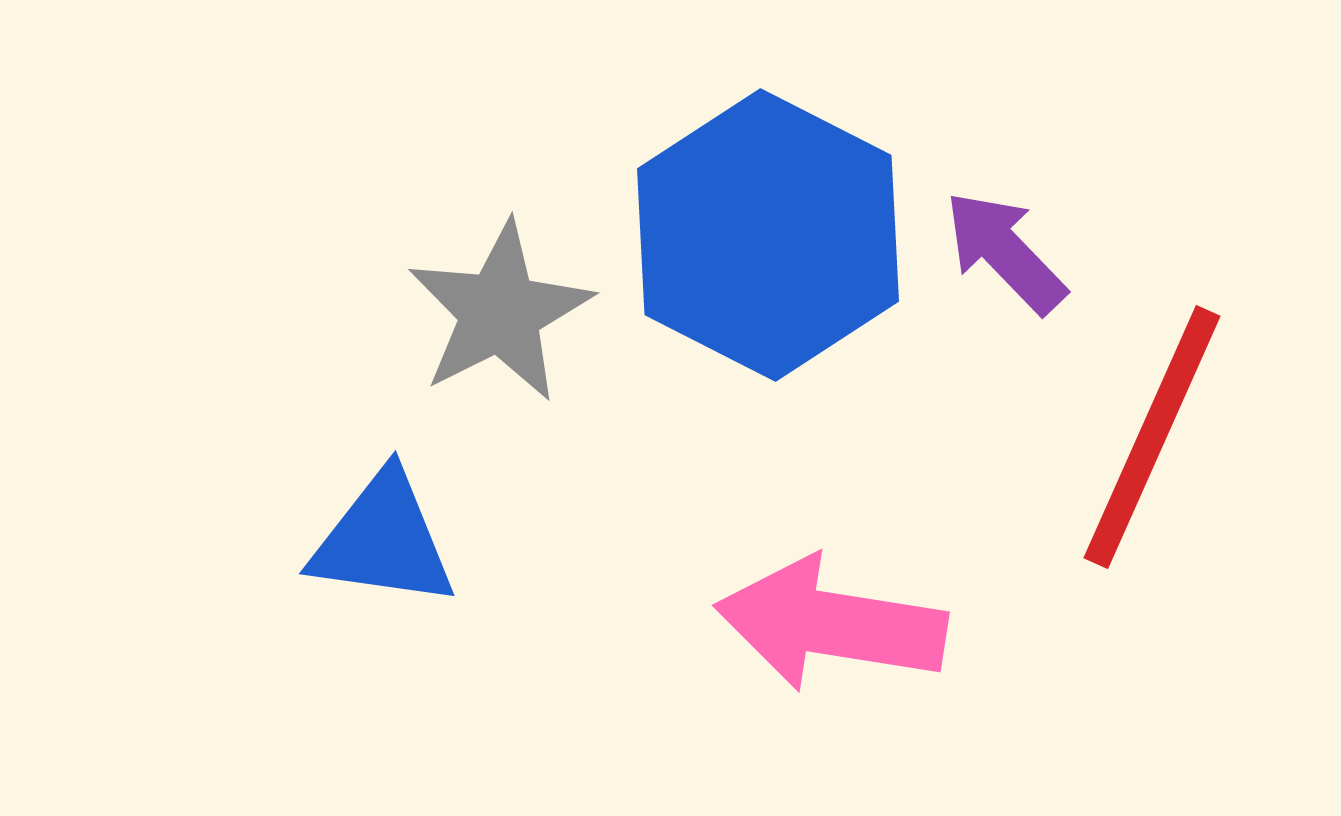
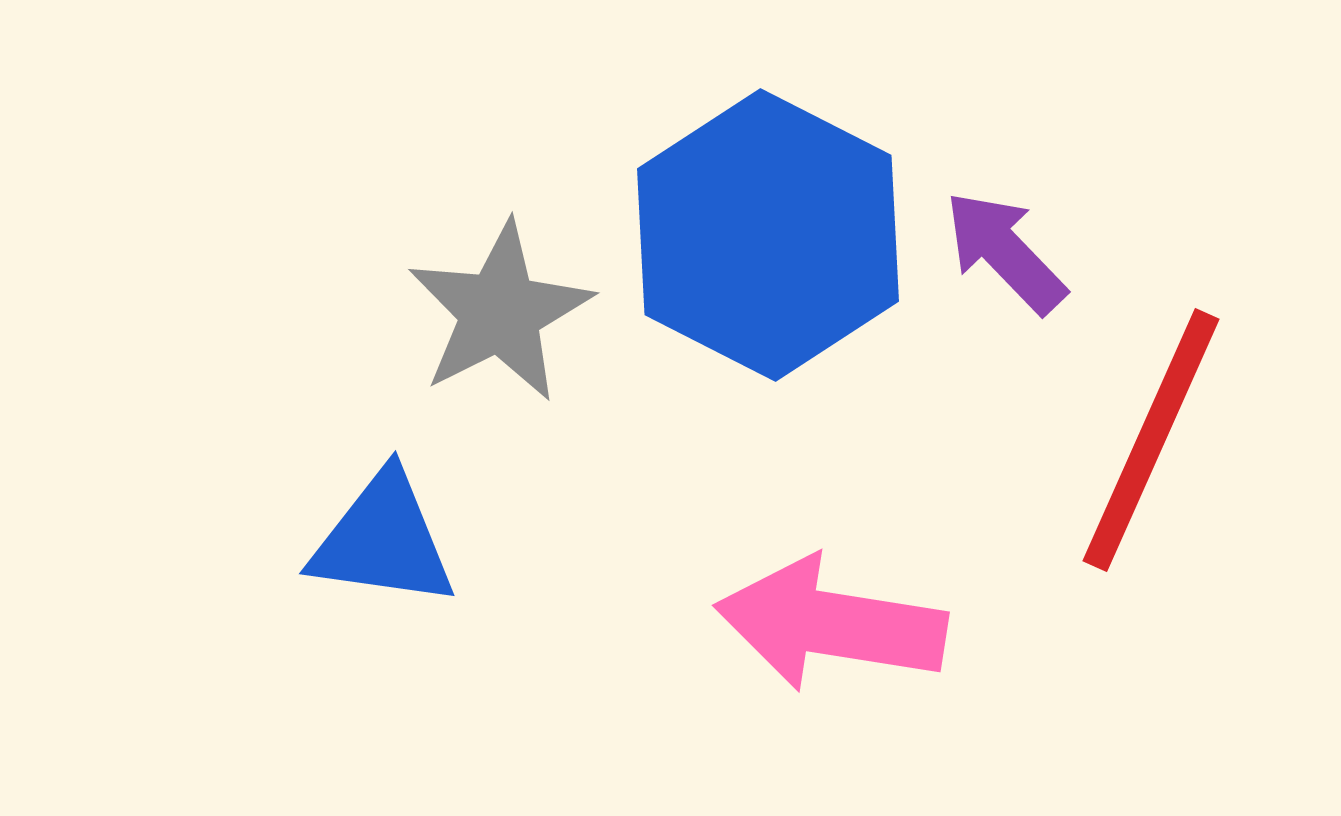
red line: moved 1 px left, 3 px down
